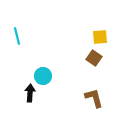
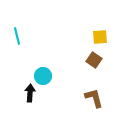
brown square: moved 2 px down
